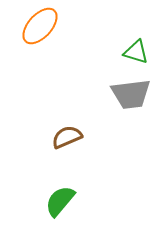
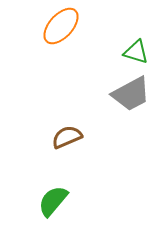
orange ellipse: moved 21 px right
gray trapezoid: rotated 21 degrees counterclockwise
green semicircle: moved 7 px left
